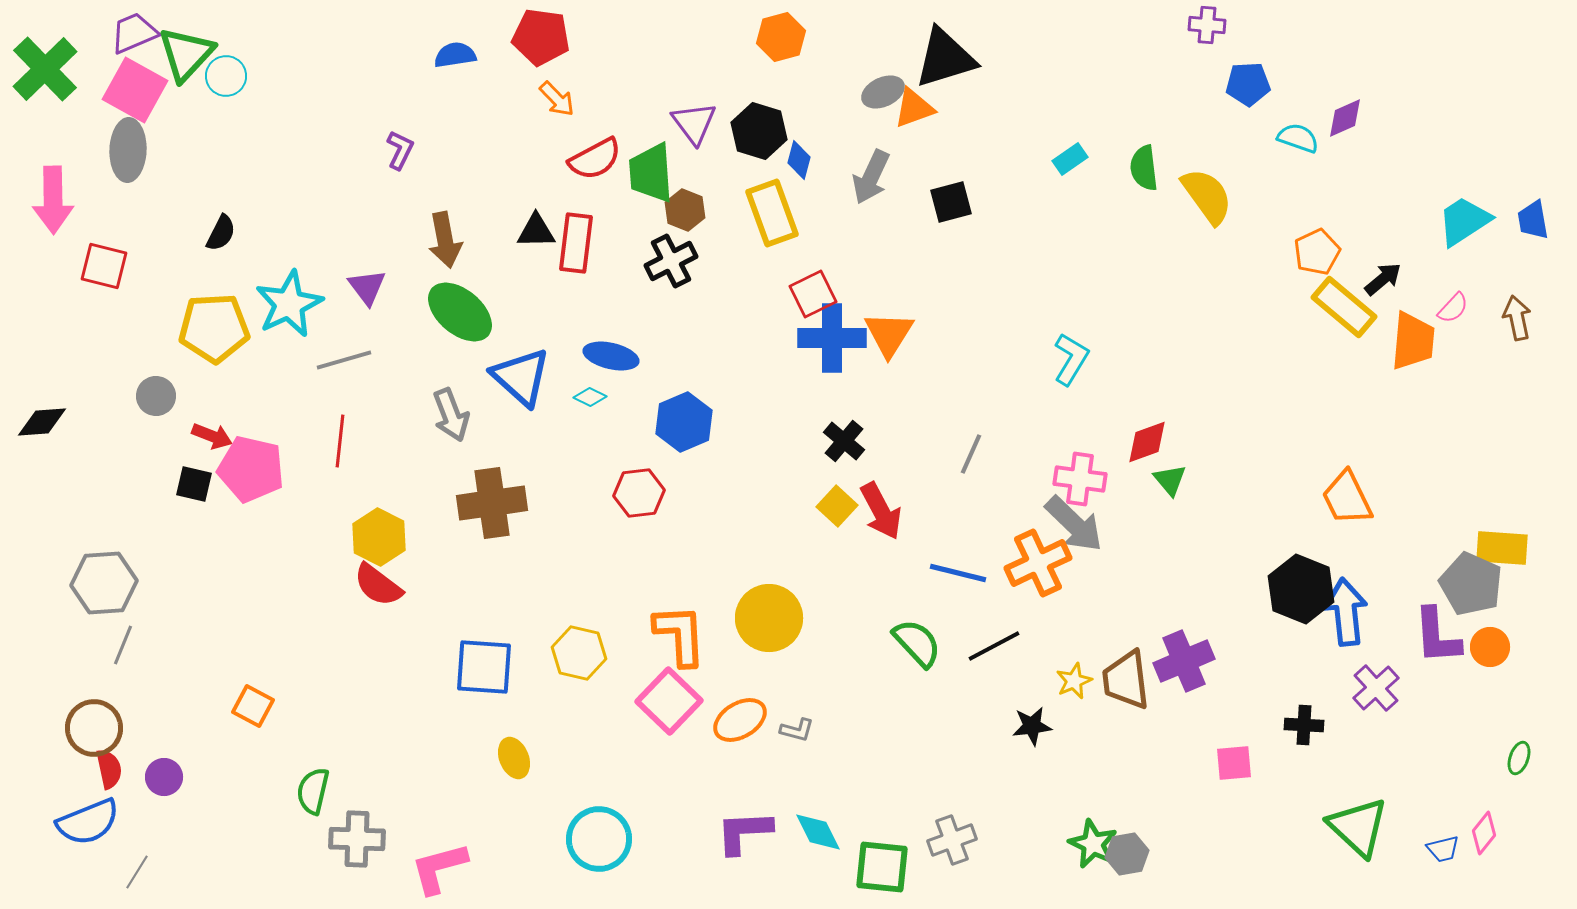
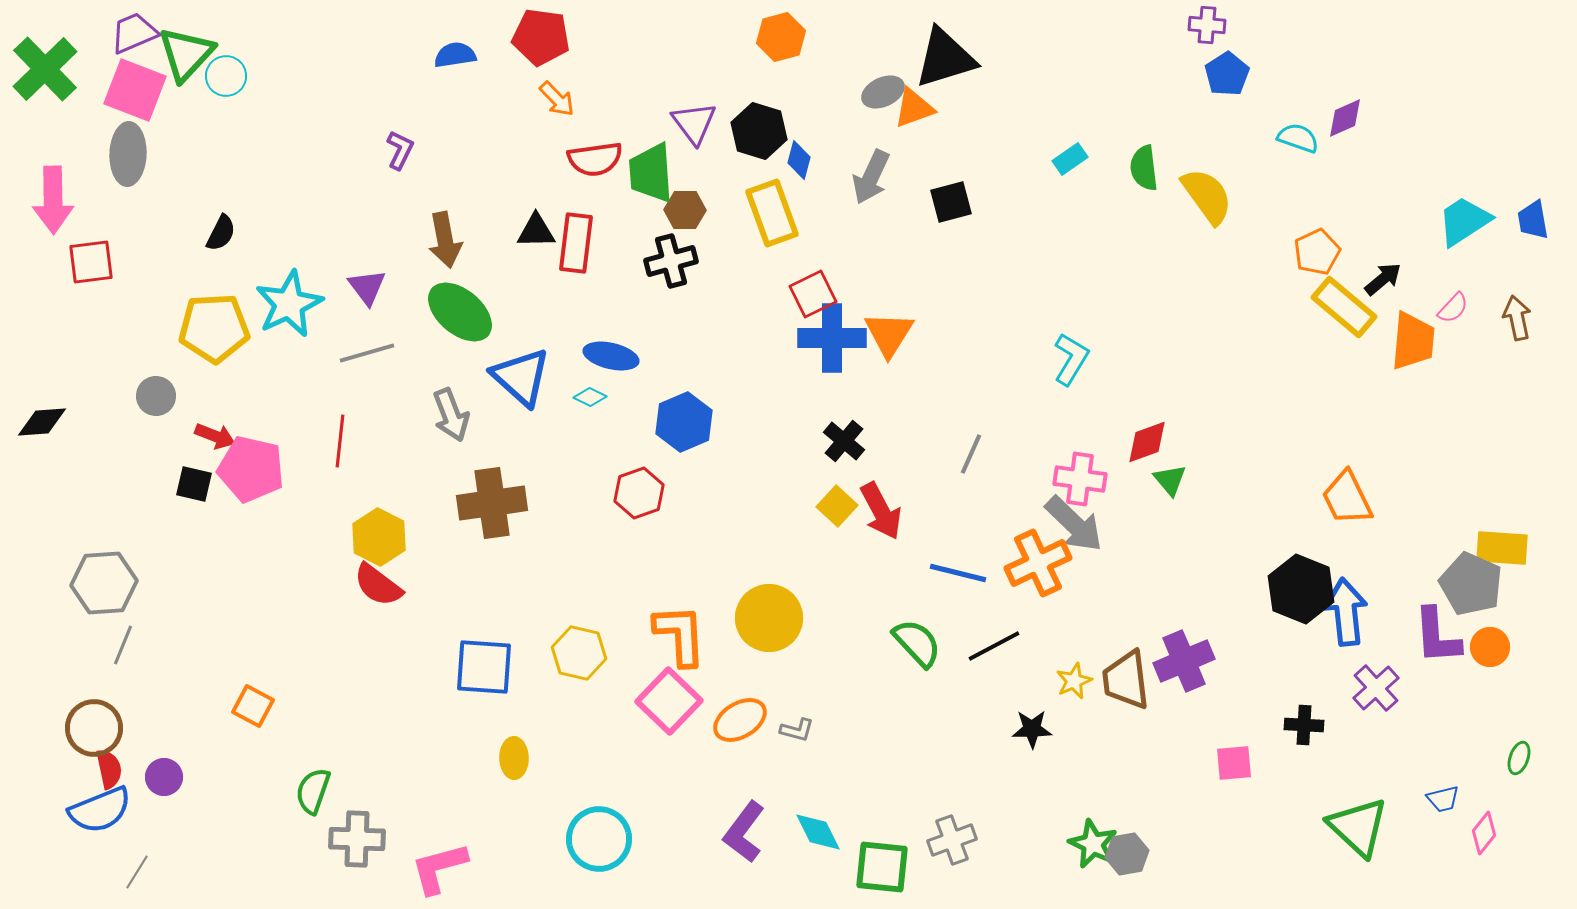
blue pentagon at (1248, 84): moved 21 px left, 10 px up; rotated 30 degrees counterclockwise
pink square at (135, 90): rotated 8 degrees counterclockwise
gray ellipse at (128, 150): moved 4 px down
red semicircle at (595, 159): rotated 20 degrees clockwise
brown hexagon at (685, 210): rotated 21 degrees counterclockwise
black cross at (671, 261): rotated 12 degrees clockwise
red square at (104, 266): moved 13 px left, 4 px up; rotated 21 degrees counterclockwise
gray line at (344, 360): moved 23 px right, 7 px up
red arrow at (212, 436): moved 3 px right
red hexagon at (639, 493): rotated 12 degrees counterclockwise
black star at (1032, 726): moved 3 px down; rotated 6 degrees clockwise
yellow ellipse at (514, 758): rotated 21 degrees clockwise
green semicircle at (313, 791): rotated 6 degrees clockwise
blue semicircle at (88, 822): moved 12 px right, 12 px up
purple L-shape at (744, 832): rotated 50 degrees counterclockwise
blue trapezoid at (1443, 849): moved 50 px up
